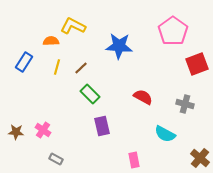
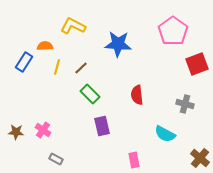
orange semicircle: moved 6 px left, 5 px down
blue star: moved 1 px left, 2 px up
red semicircle: moved 6 px left, 2 px up; rotated 126 degrees counterclockwise
